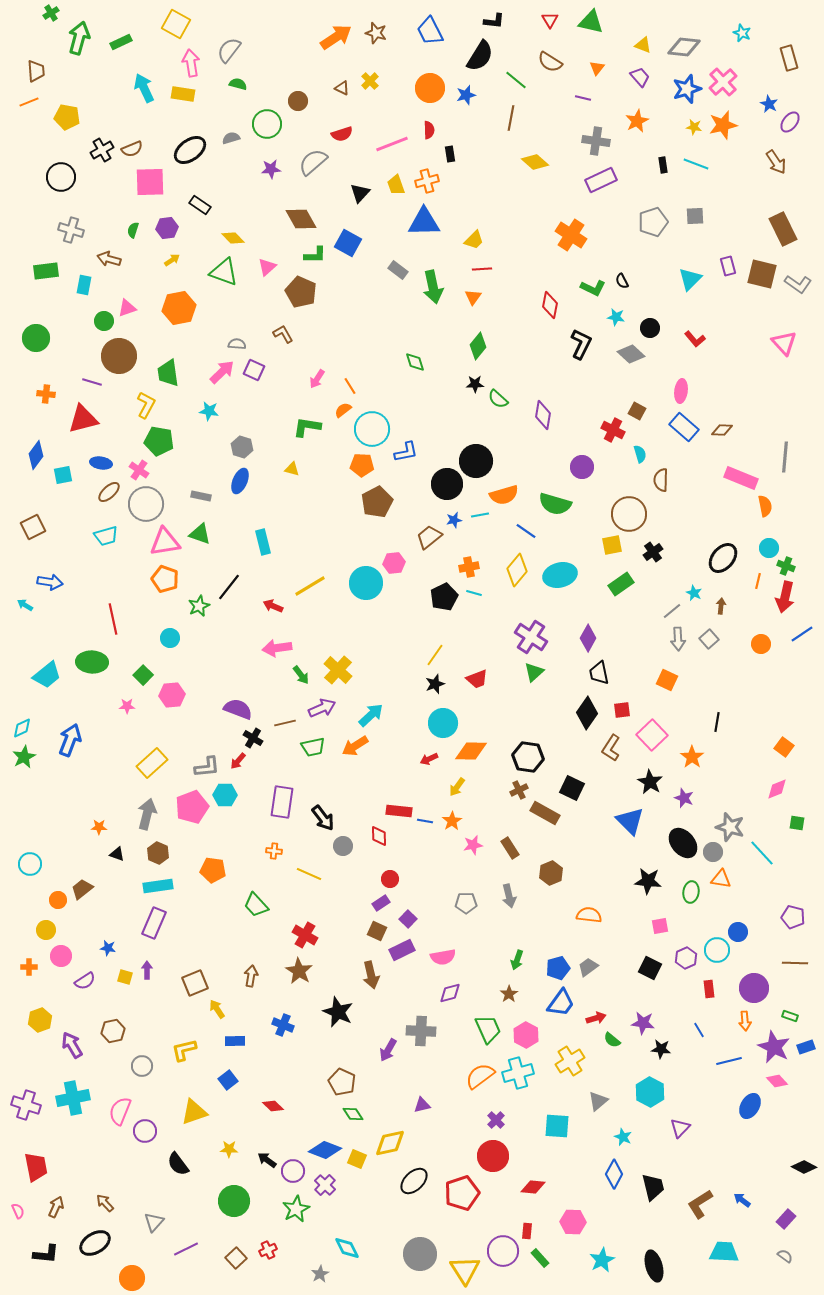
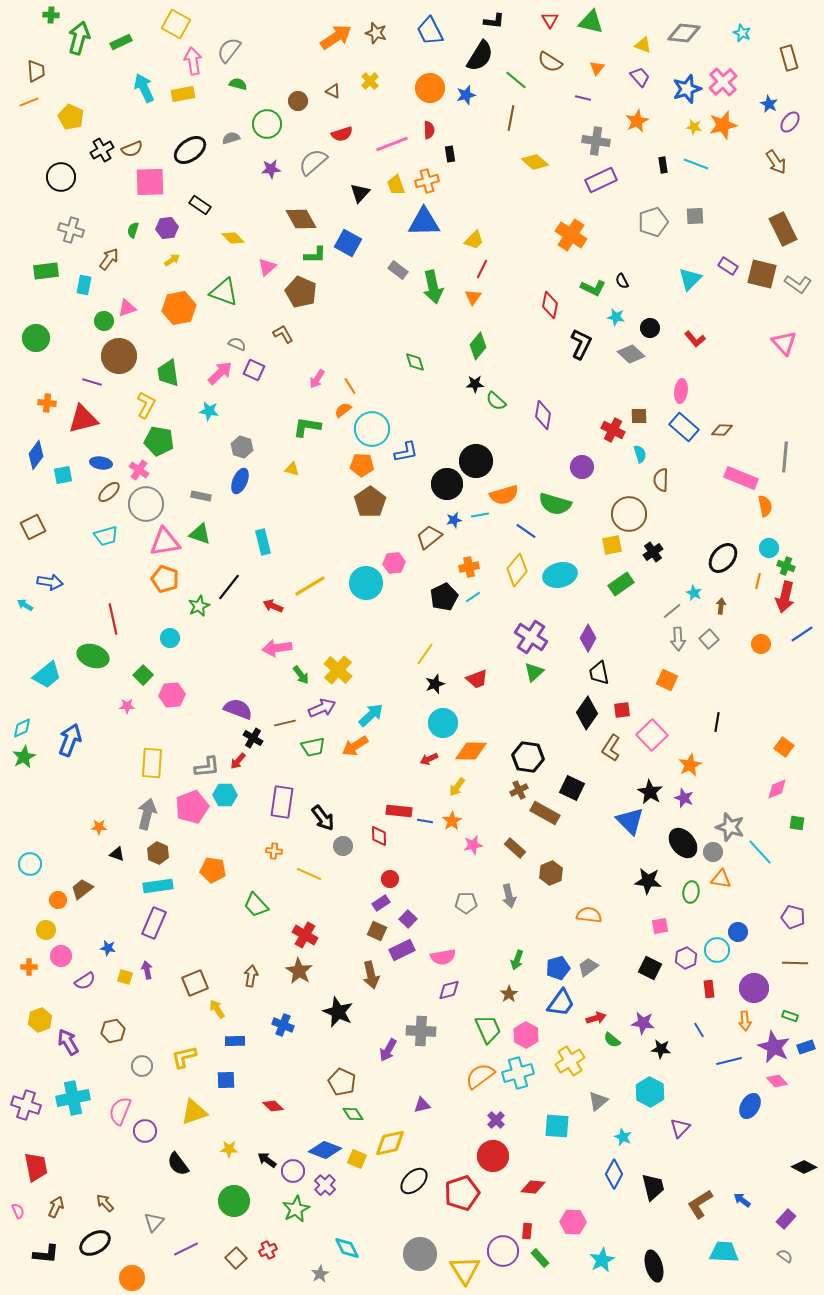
green cross at (51, 13): moved 2 px down; rotated 35 degrees clockwise
gray diamond at (684, 47): moved 14 px up
pink arrow at (191, 63): moved 2 px right, 2 px up
brown triangle at (342, 88): moved 9 px left, 3 px down
yellow rectangle at (183, 94): rotated 20 degrees counterclockwise
yellow pentagon at (67, 117): moved 4 px right; rotated 15 degrees clockwise
brown arrow at (109, 259): rotated 110 degrees clockwise
purple rectangle at (728, 266): rotated 42 degrees counterclockwise
red line at (482, 269): rotated 60 degrees counterclockwise
green triangle at (224, 272): moved 20 px down
gray semicircle at (237, 344): rotated 18 degrees clockwise
pink arrow at (222, 372): moved 2 px left, 1 px down
orange cross at (46, 394): moved 1 px right, 9 px down
green semicircle at (498, 399): moved 2 px left, 2 px down
brown square at (637, 411): moved 2 px right, 5 px down; rotated 30 degrees counterclockwise
brown pentagon at (377, 502): moved 7 px left; rotated 8 degrees counterclockwise
cyan line at (474, 593): moved 1 px left, 4 px down; rotated 49 degrees counterclockwise
yellow line at (435, 655): moved 10 px left, 1 px up
green ellipse at (92, 662): moved 1 px right, 6 px up; rotated 16 degrees clockwise
orange star at (692, 757): moved 2 px left, 8 px down; rotated 10 degrees clockwise
yellow rectangle at (152, 763): rotated 44 degrees counterclockwise
black star at (650, 782): moved 10 px down
brown rectangle at (510, 848): moved 5 px right; rotated 15 degrees counterclockwise
cyan line at (762, 853): moved 2 px left, 1 px up
purple arrow at (147, 970): rotated 12 degrees counterclockwise
purple diamond at (450, 993): moved 1 px left, 3 px up
purple arrow at (72, 1045): moved 4 px left, 3 px up
yellow L-shape at (184, 1050): moved 7 px down
blue square at (228, 1080): moved 2 px left; rotated 36 degrees clockwise
